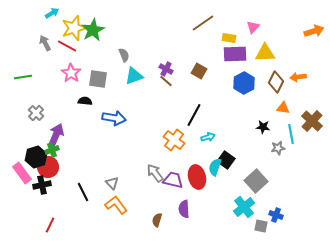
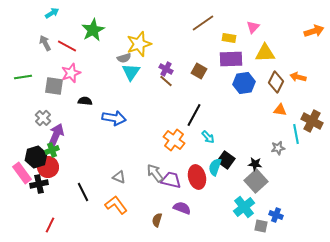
yellow star at (74, 28): moved 65 px right, 16 px down
purple rectangle at (235, 54): moved 4 px left, 5 px down
gray semicircle at (124, 55): moved 3 px down; rotated 96 degrees clockwise
pink star at (71, 73): rotated 18 degrees clockwise
cyan triangle at (134, 76): moved 3 px left, 4 px up; rotated 36 degrees counterclockwise
orange arrow at (298, 77): rotated 21 degrees clockwise
gray square at (98, 79): moved 44 px left, 7 px down
blue hexagon at (244, 83): rotated 20 degrees clockwise
orange triangle at (283, 108): moved 3 px left, 2 px down
gray cross at (36, 113): moved 7 px right, 5 px down
brown cross at (312, 121): rotated 15 degrees counterclockwise
black star at (263, 127): moved 8 px left, 37 px down
cyan line at (291, 134): moved 5 px right
cyan arrow at (208, 137): rotated 64 degrees clockwise
purple trapezoid at (173, 180): moved 2 px left
gray triangle at (112, 183): moved 7 px right, 6 px up; rotated 24 degrees counterclockwise
black cross at (42, 185): moved 3 px left, 1 px up
purple semicircle at (184, 209): moved 2 px left, 1 px up; rotated 114 degrees clockwise
